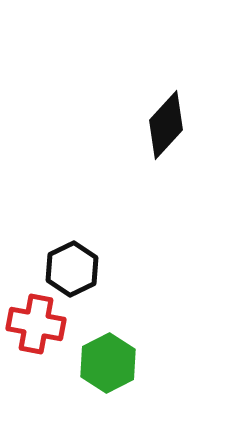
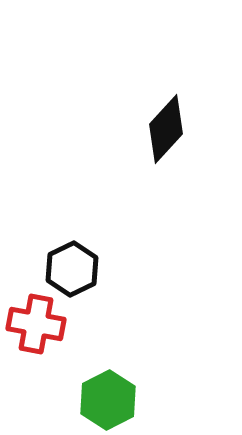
black diamond: moved 4 px down
green hexagon: moved 37 px down
